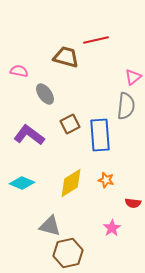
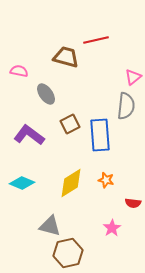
gray ellipse: moved 1 px right
